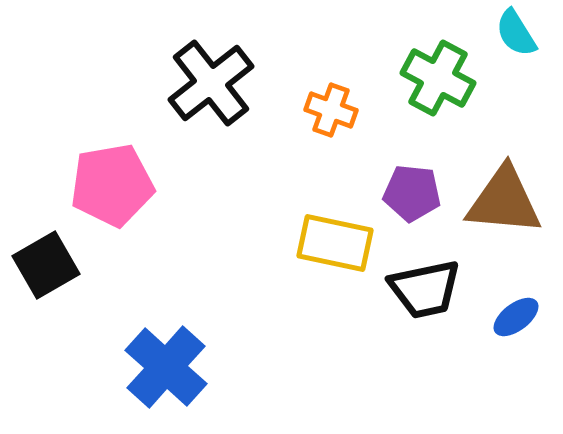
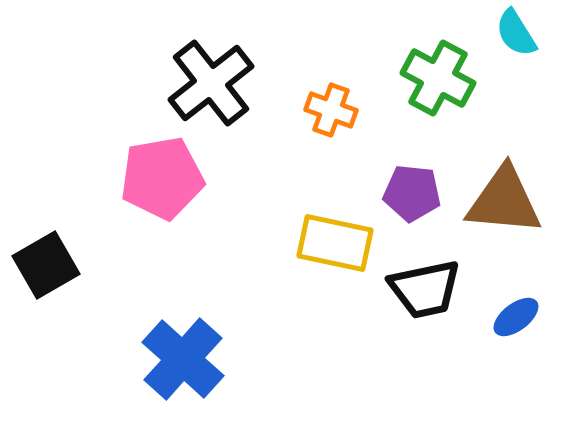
pink pentagon: moved 50 px right, 7 px up
blue cross: moved 17 px right, 8 px up
